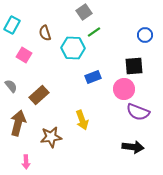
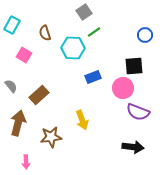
pink circle: moved 1 px left, 1 px up
